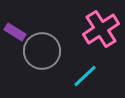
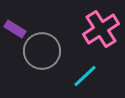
purple rectangle: moved 3 px up
